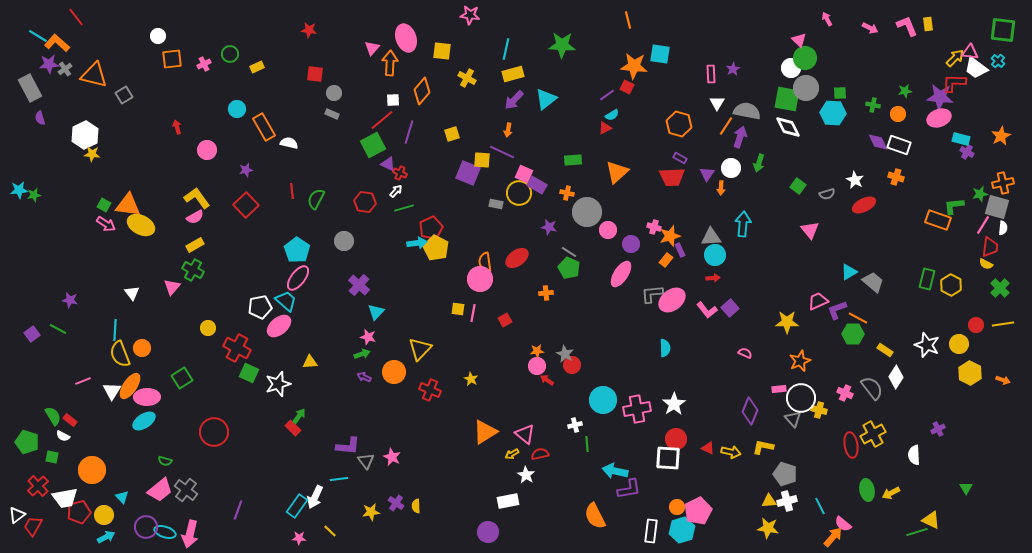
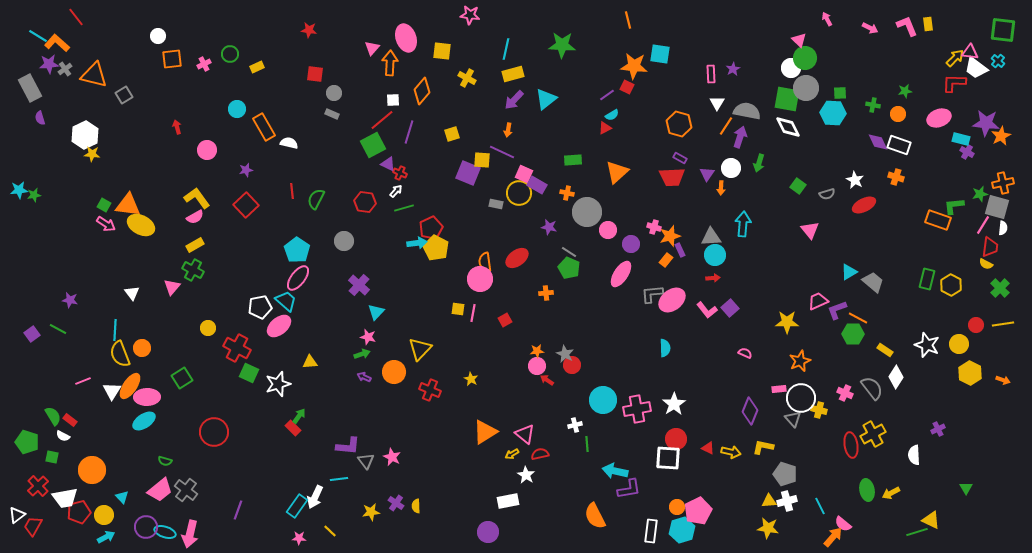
purple star at (940, 97): moved 46 px right, 26 px down
